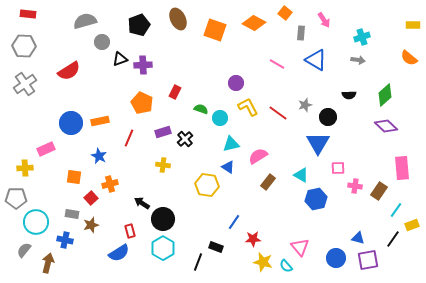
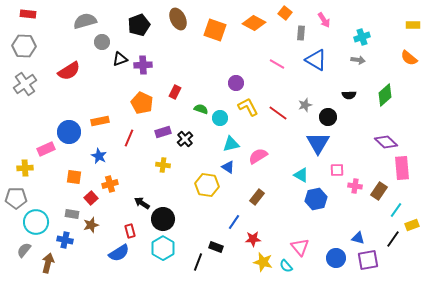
blue circle at (71, 123): moved 2 px left, 9 px down
purple diamond at (386, 126): moved 16 px down
pink square at (338, 168): moved 1 px left, 2 px down
brown rectangle at (268, 182): moved 11 px left, 15 px down
